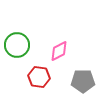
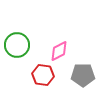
red hexagon: moved 4 px right, 2 px up
gray pentagon: moved 6 px up
